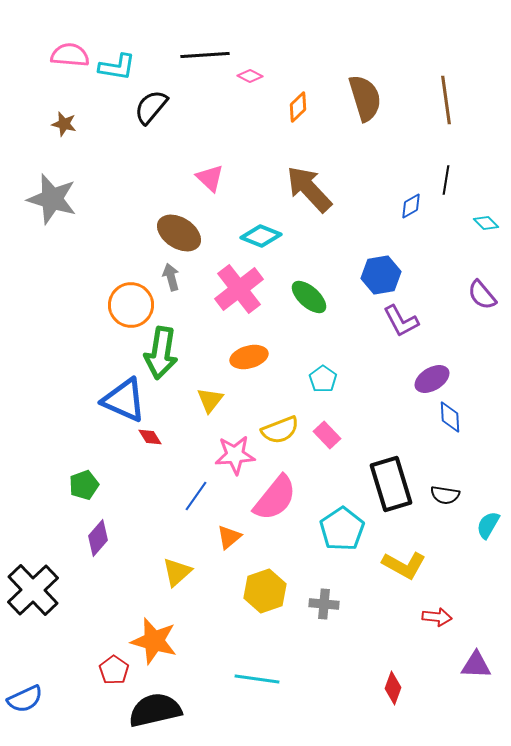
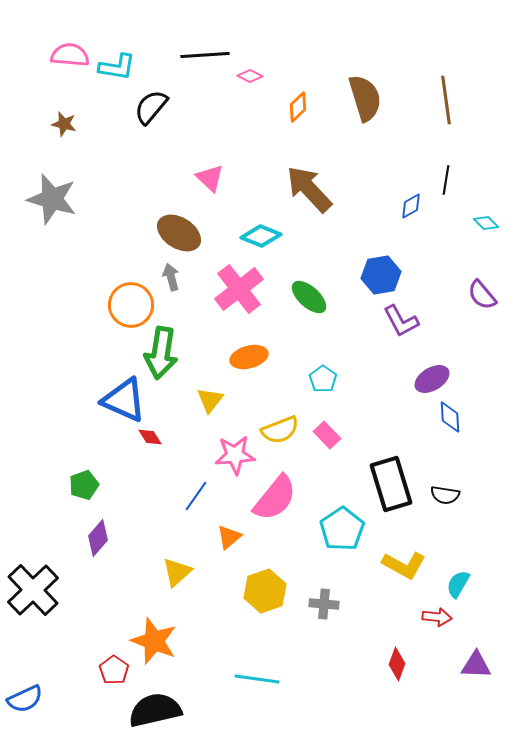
cyan semicircle at (488, 525): moved 30 px left, 59 px down
orange star at (154, 641): rotated 6 degrees clockwise
red diamond at (393, 688): moved 4 px right, 24 px up
